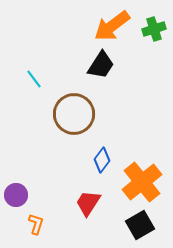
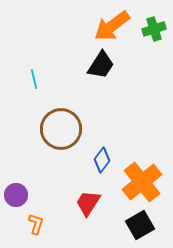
cyan line: rotated 24 degrees clockwise
brown circle: moved 13 px left, 15 px down
